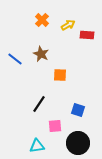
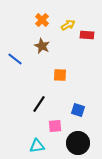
brown star: moved 1 px right, 8 px up
